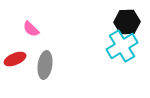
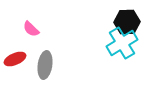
cyan cross: moved 3 px up
